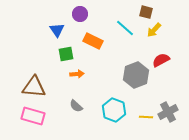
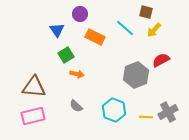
orange rectangle: moved 2 px right, 4 px up
green square: moved 1 px down; rotated 21 degrees counterclockwise
orange arrow: rotated 16 degrees clockwise
pink rectangle: rotated 30 degrees counterclockwise
